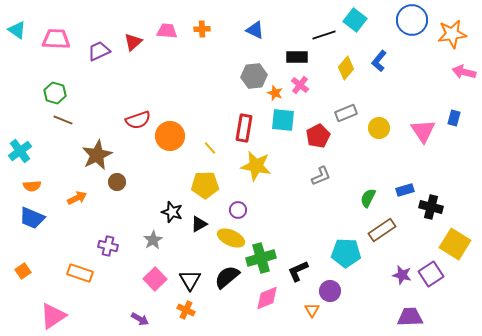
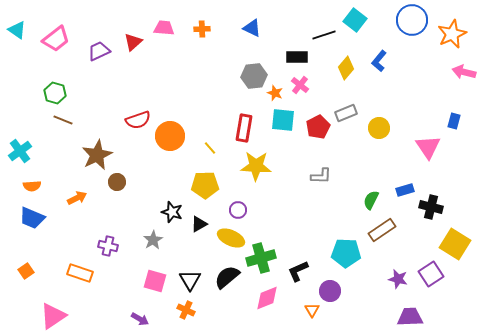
blue triangle at (255, 30): moved 3 px left, 2 px up
pink trapezoid at (167, 31): moved 3 px left, 3 px up
orange star at (452, 34): rotated 16 degrees counterclockwise
pink trapezoid at (56, 39): rotated 140 degrees clockwise
blue rectangle at (454, 118): moved 3 px down
pink triangle at (423, 131): moved 5 px right, 16 px down
red pentagon at (318, 136): moved 9 px up
yellow star at (256, 166): rotated 8 degrees counterclockwise
gray L-shape at (321, 176): rotated 25 degrees clockwise
green semicircle at (368, 198): moved 3 px right, 2 px down
orange square at (23, 271): moved 3 px right
purple star at (402, 275): moved 4 px left, 4 px down
pink square at (155, 279): moved 2 px down; rotated 30 degrees counterclockwise
